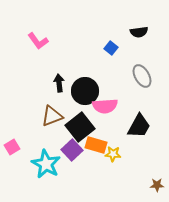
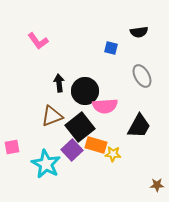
blue square: rotated 24 degrees counterclockwise
pink square: rotated 21 degrees clockwise
